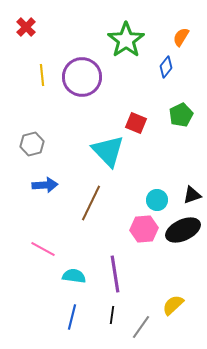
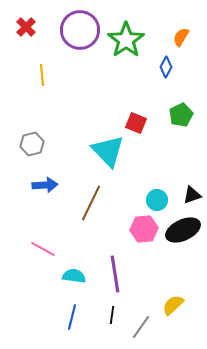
blue diamond: rotated 10 degrees counterclockwise
purple circle: moved 2 px left, 47 px up
